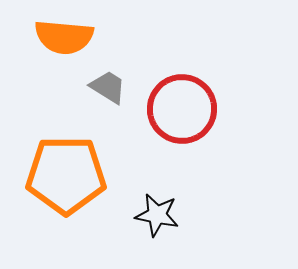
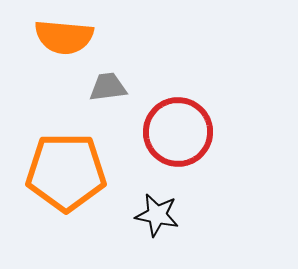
gray trapezoid: rotated 39 degrees counterclockwise
red circle: moved 4 px left, 23 px down
orange pentagon: moved 3 px up
